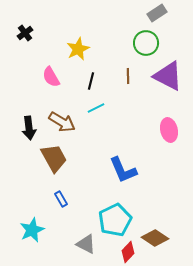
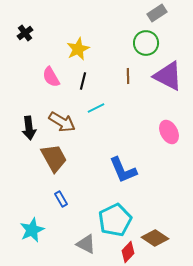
black line: moved 8 px left
pink ellipse: moved 2 px down; rotated 15 degrees counterclockwise
